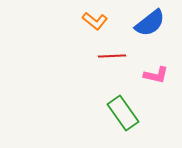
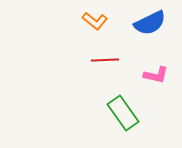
blue semicircle: rotated 12 degrees clockwise
red line: moved 7 px left, 4 px down
